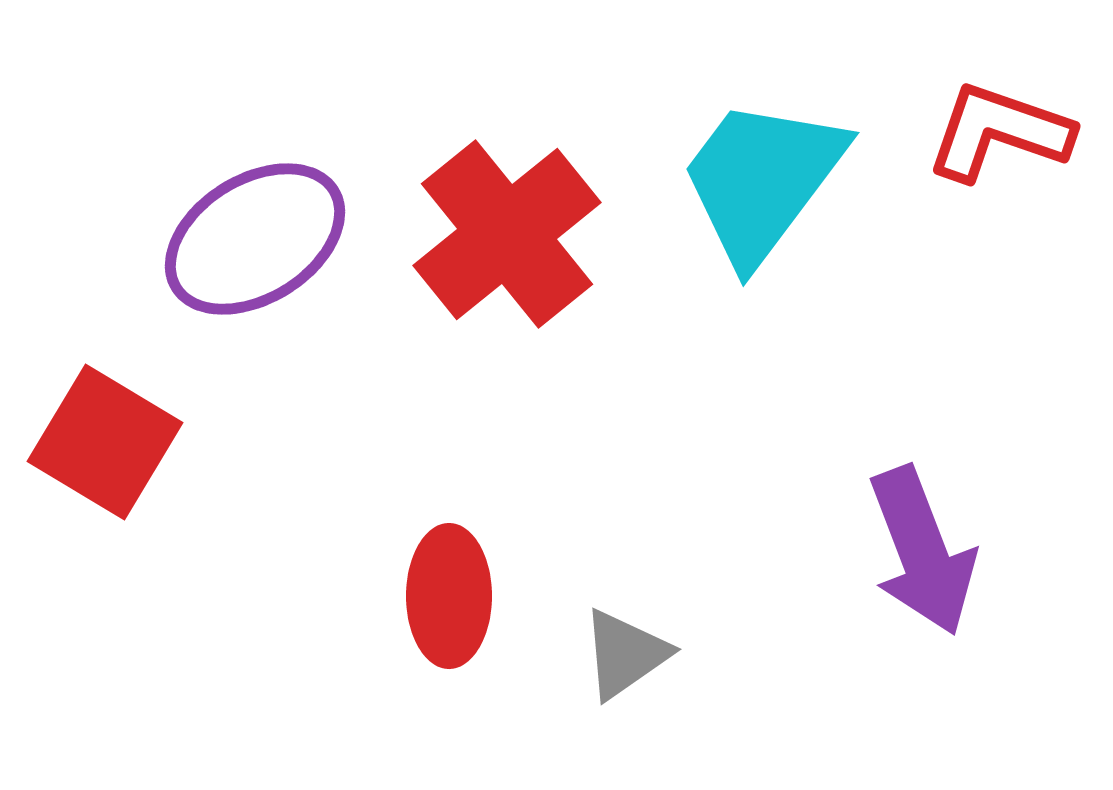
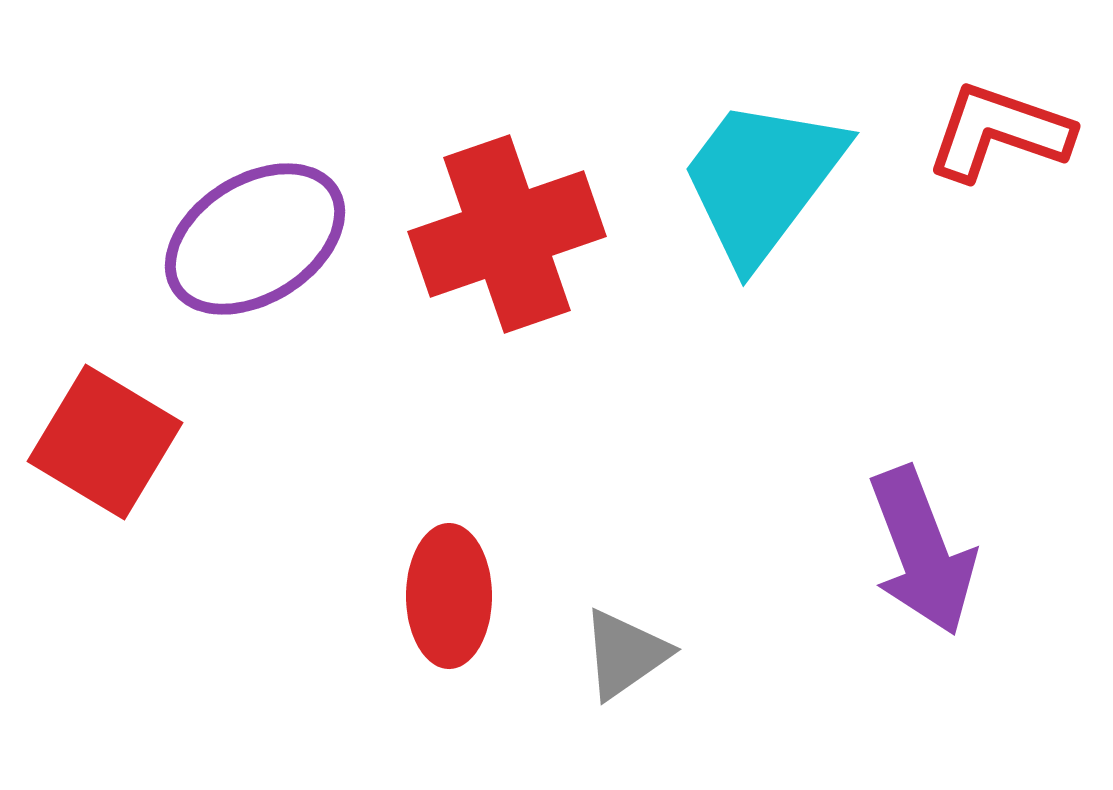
red cross: rotated 20 degrees clockwise
